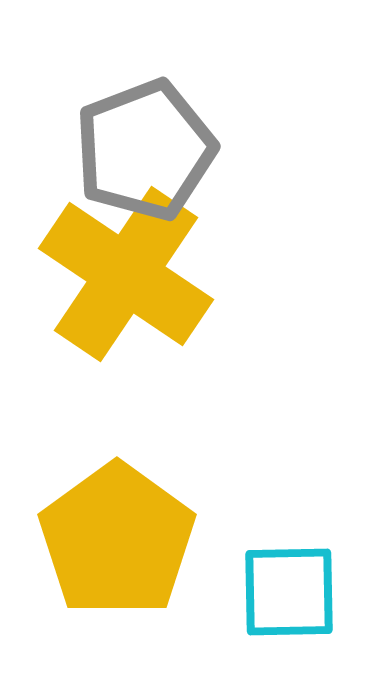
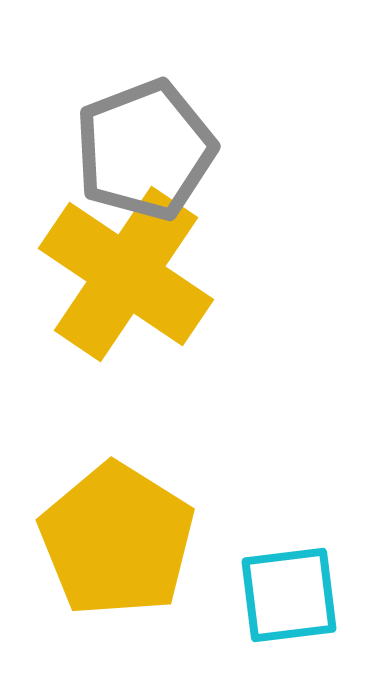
yellow pentagon: rotated 4 degrees counterclockwise
cyan square: moved 3 px down; rotated 6 degrees counterclockwise
